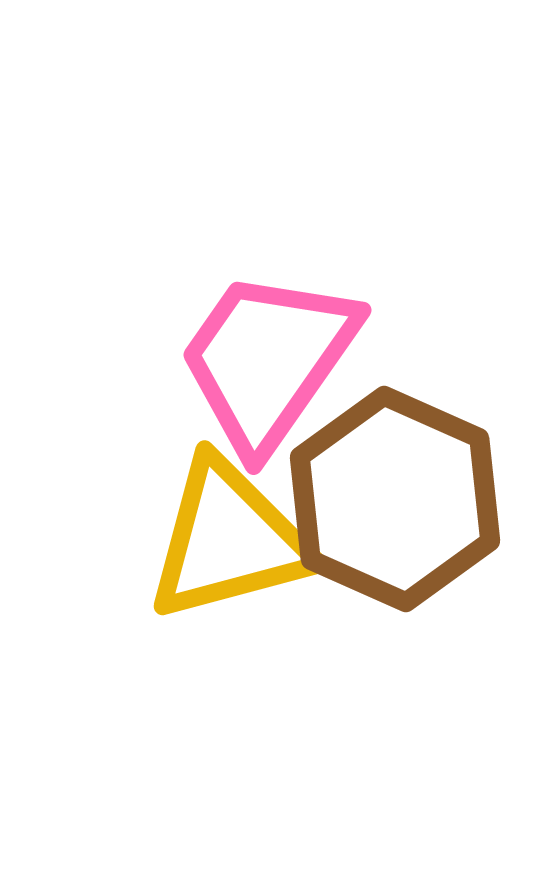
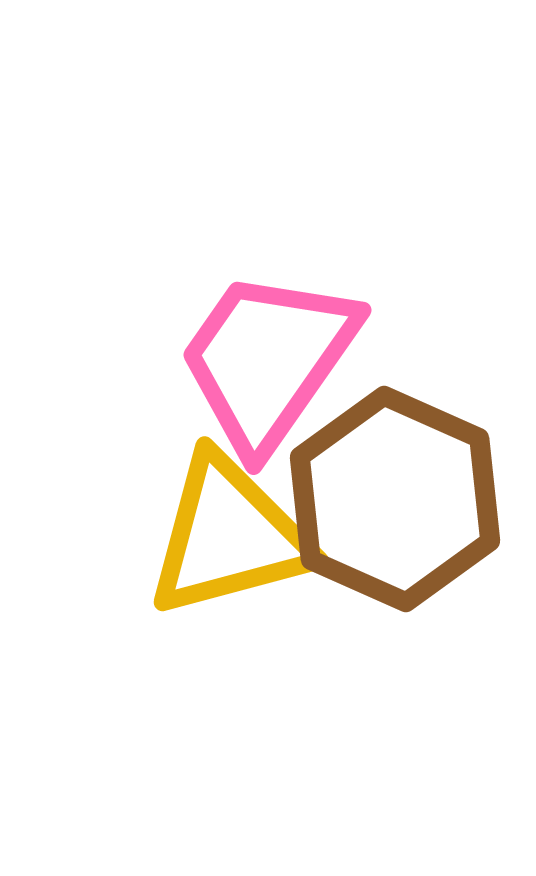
yellow triangle: moved 4 px up
